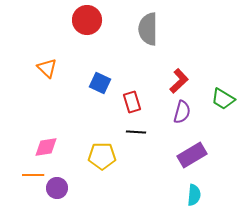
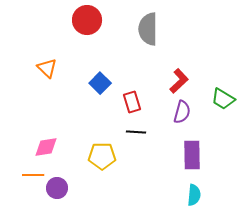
blue square: rotated 20 degrees clockwise
purple rectangle: rotated 60 degrees counterclockwise
